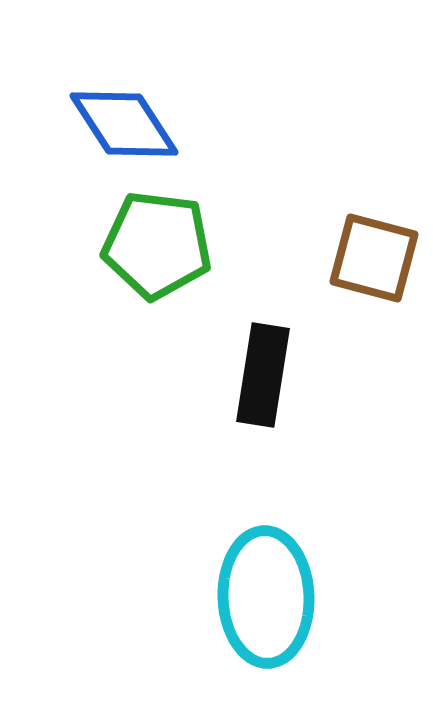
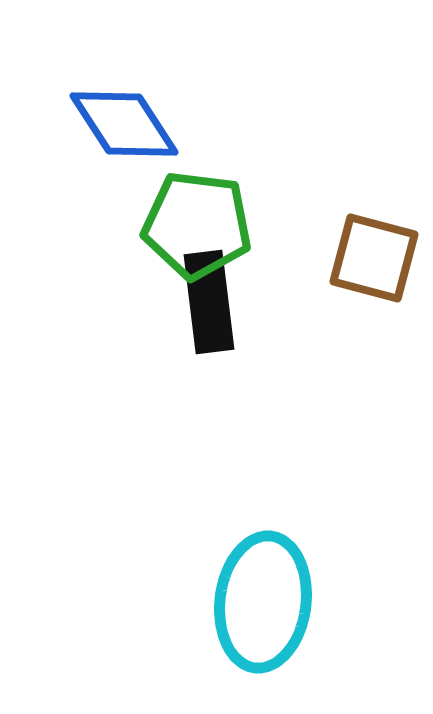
green pentagon: moved 40 px right, 20 px up
black rectangle: moved 54 px left, 73 px up; rotated 16 degrees counterclockwise
cyan ellipse: moved 3 px left, 5 px down; rotated 9 degrees clockwise
